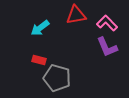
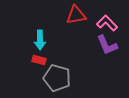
cyan arrow: moved 12 px down; rotated 54 degrees counterclockwise
purple L-shape: moved 2 px up
